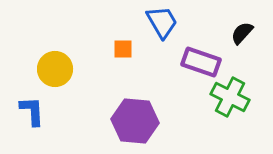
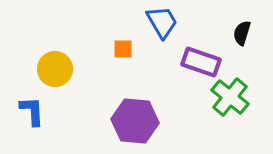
black semicircle: rotated 25 degrees counterclockwise
green cross: rotated 12 degrees clockwise
